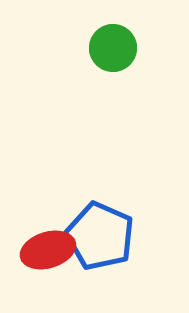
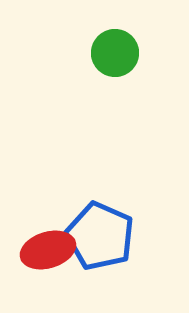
green circle: moved 2 px right, 5 px down
